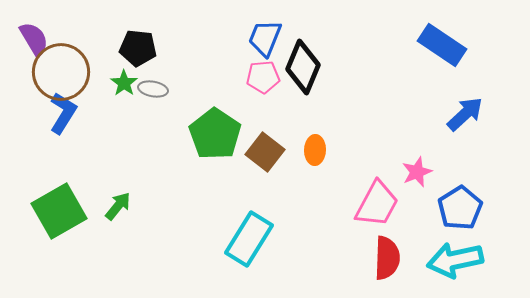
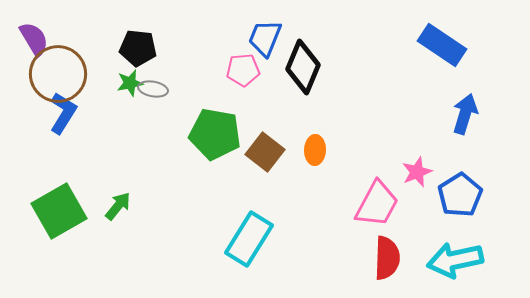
brown circle: moved 3 px left, 2 px down
pink pentagon: moved 20 px left, 7 px up
green star: moved 6 px right; rotated 24 degrees clockwise
blue arrow: rotated 30 degrees counterclockwise
green pentagon: rotated 24 degrees counterclockwise
blue pentagon: moved 13 px up
